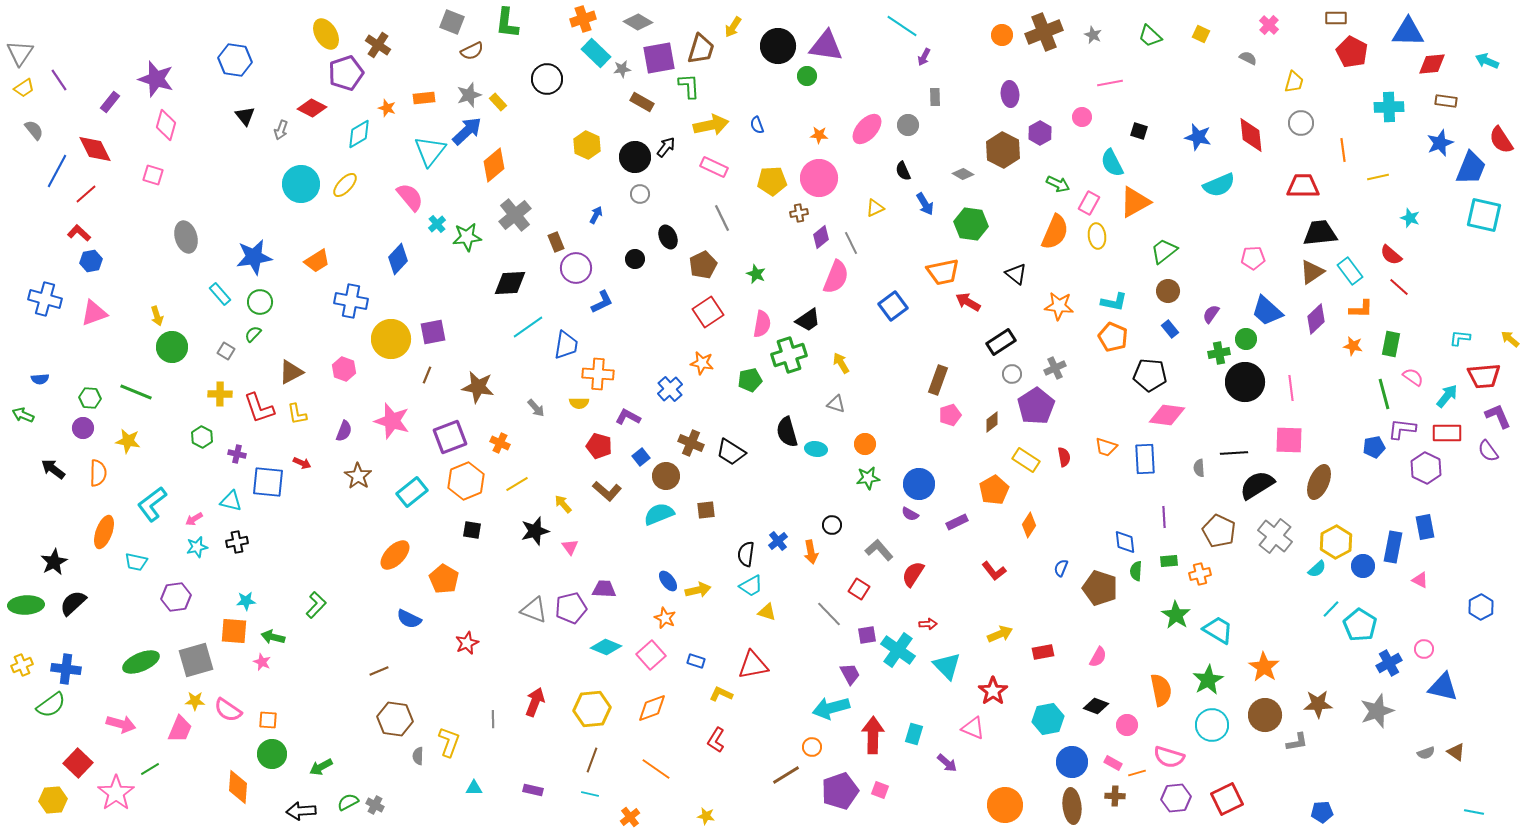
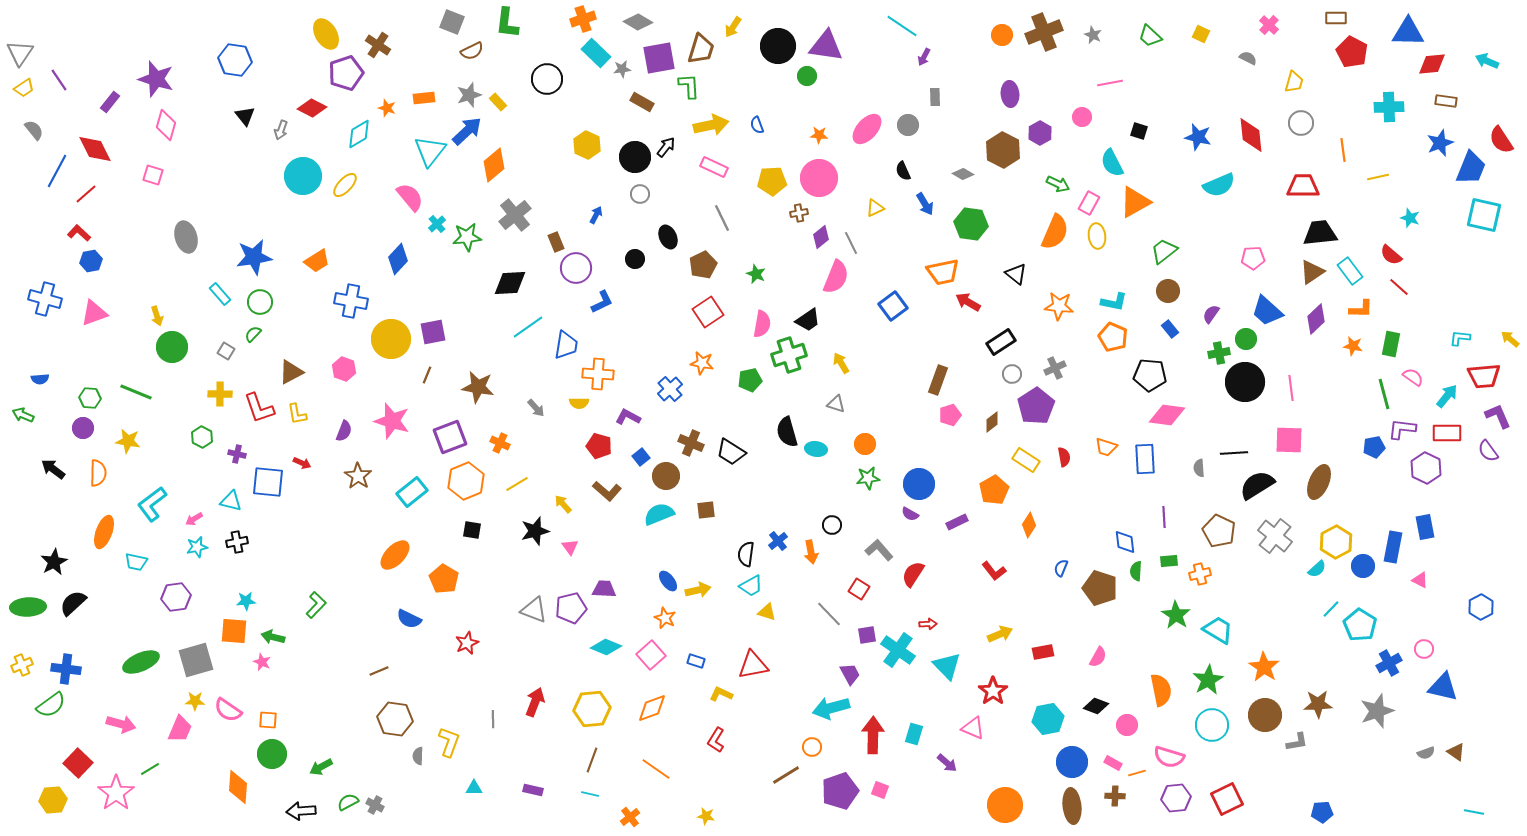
cyan circle at (301, 184): moved 2 px right, 8 px up
green ellipse at (26, 605): moved 2 px right, 2 px down
